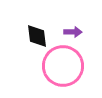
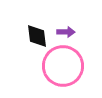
purple arrow: moved 7 px left
